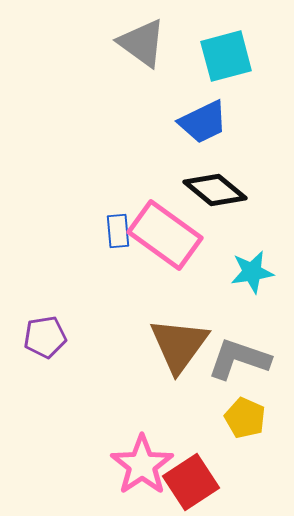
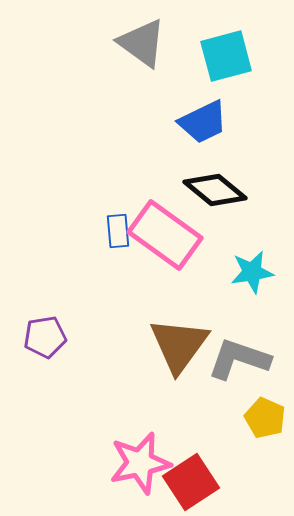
yellow pentagon: moved 20 px right
pink star: moved 2 px left, 2 px up; rotated 22 degrees clockwise
